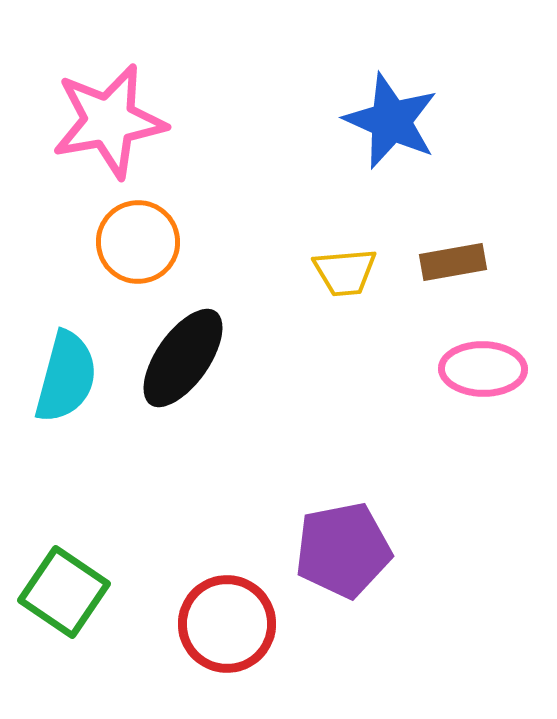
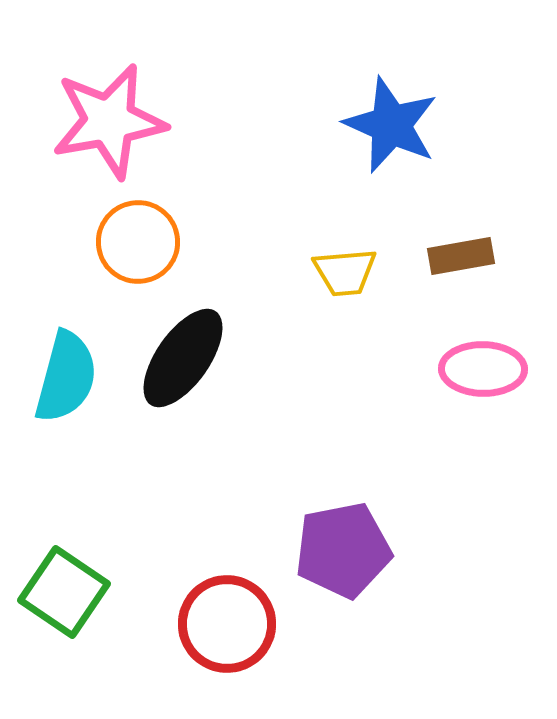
blue star: moved 4 px down
brown rectangle: moved 8 px right, 6 px up
